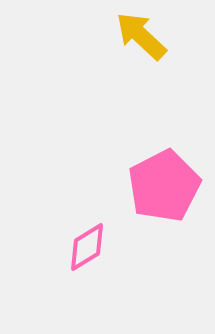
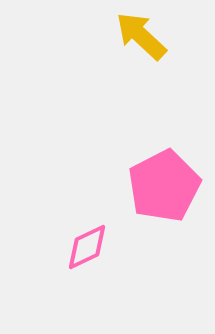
pink diamond: rotated 6 degrees clockwise
